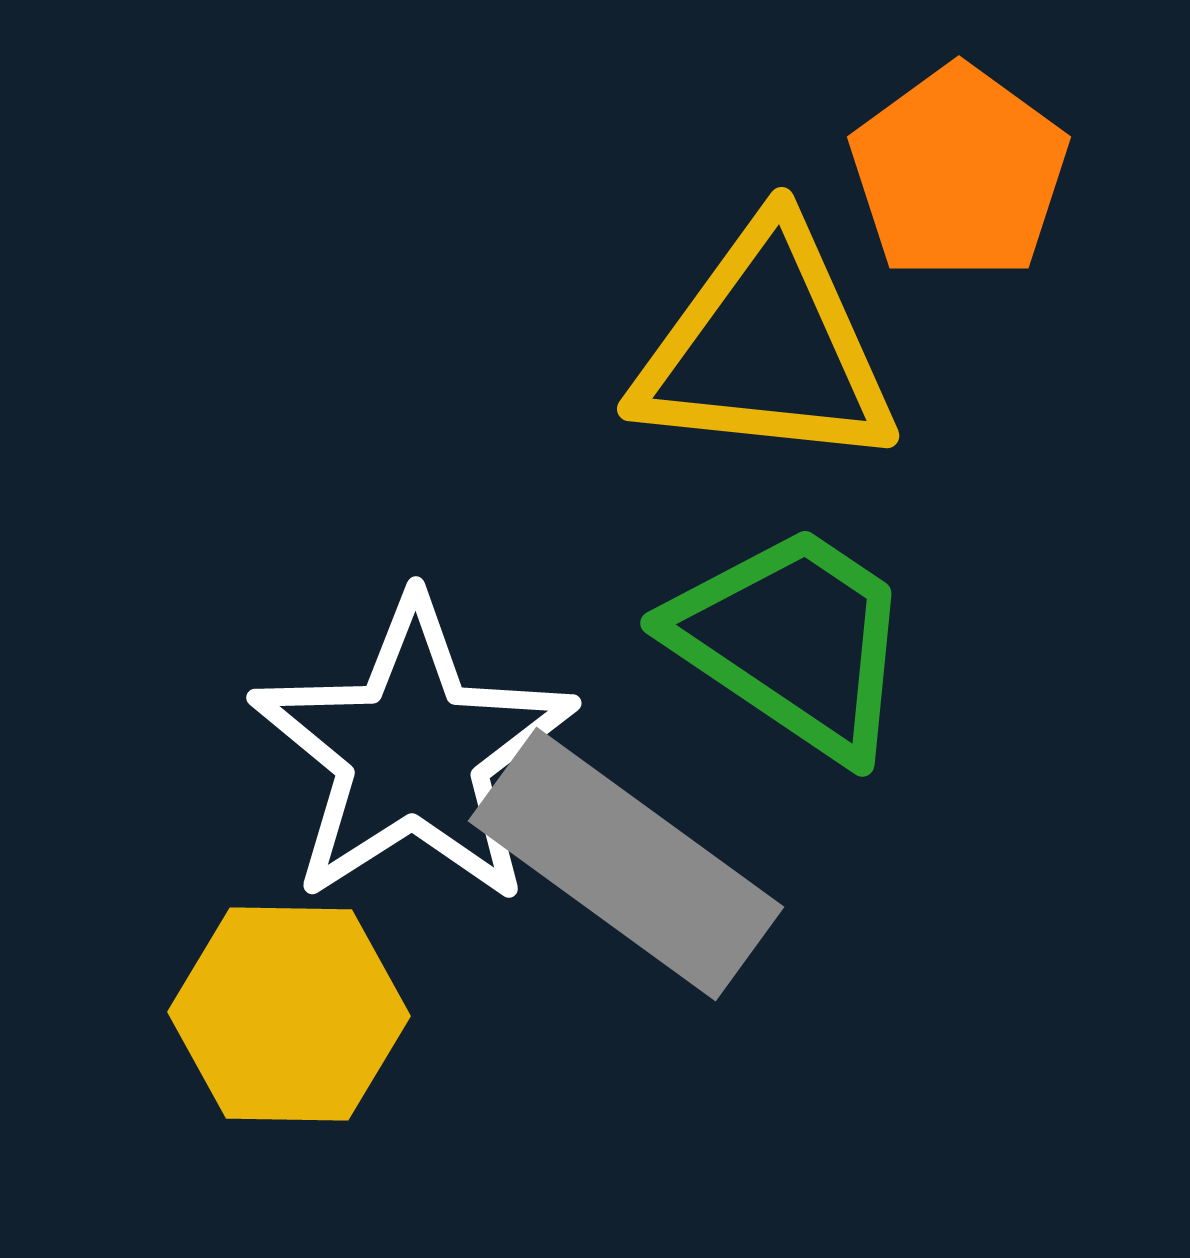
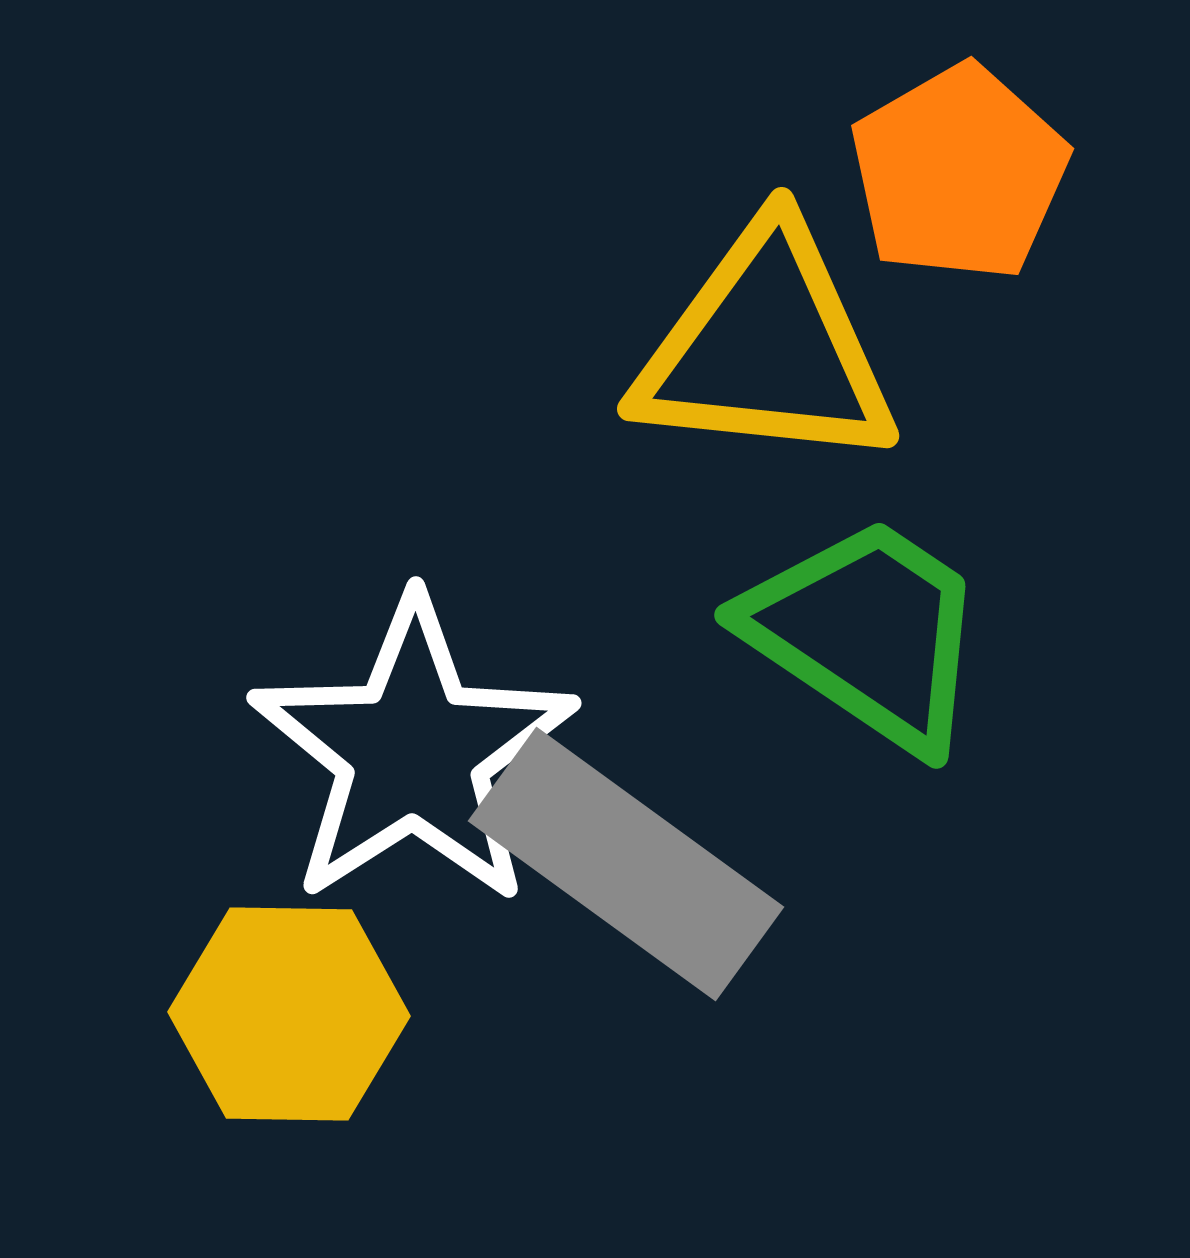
orange pentagon: rotated 6 degrees clockwise
green trapezoid: moved 74 px right, 8 px up
